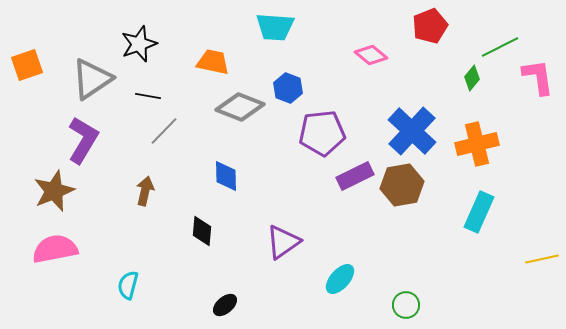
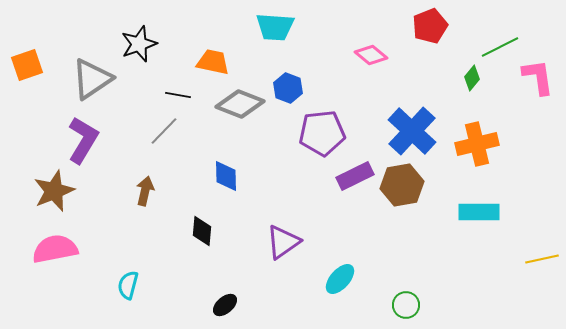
black line: moved 30 px right, 1 px up
gray diamond: moved 3 px up
cyan rectangle: rotated 66 degrees clockwise
